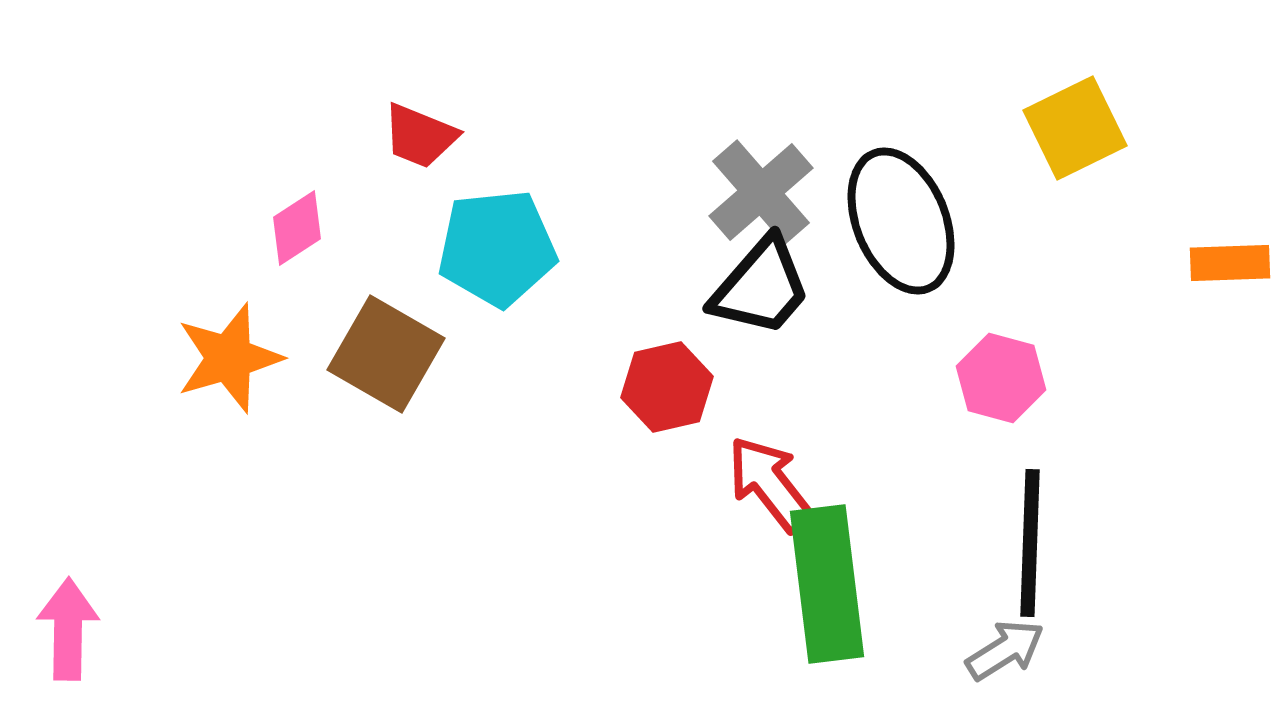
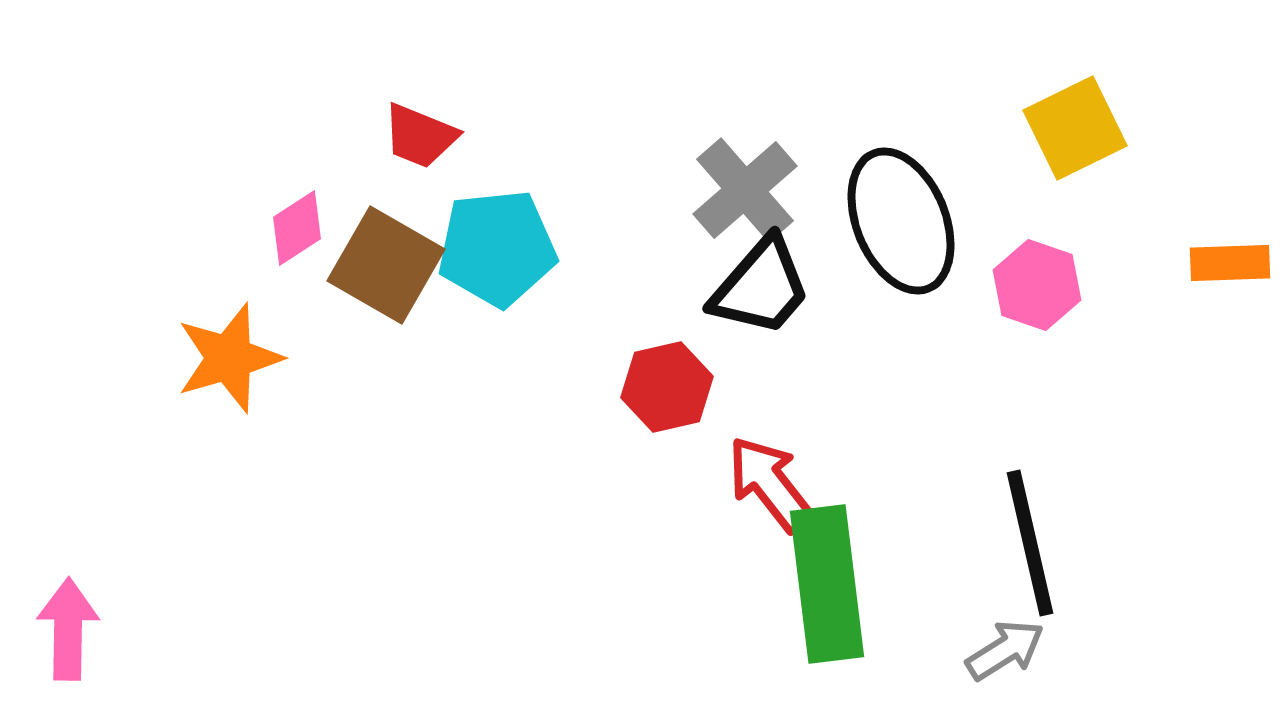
gray cross: moved 16 px left, 2 px up
brown square: moved 89 px up
pink hexagon: moved 36 px right, 93 px up; rotated 4 degrees clockwise
black line: rotated 15 degrees counterclockwise
